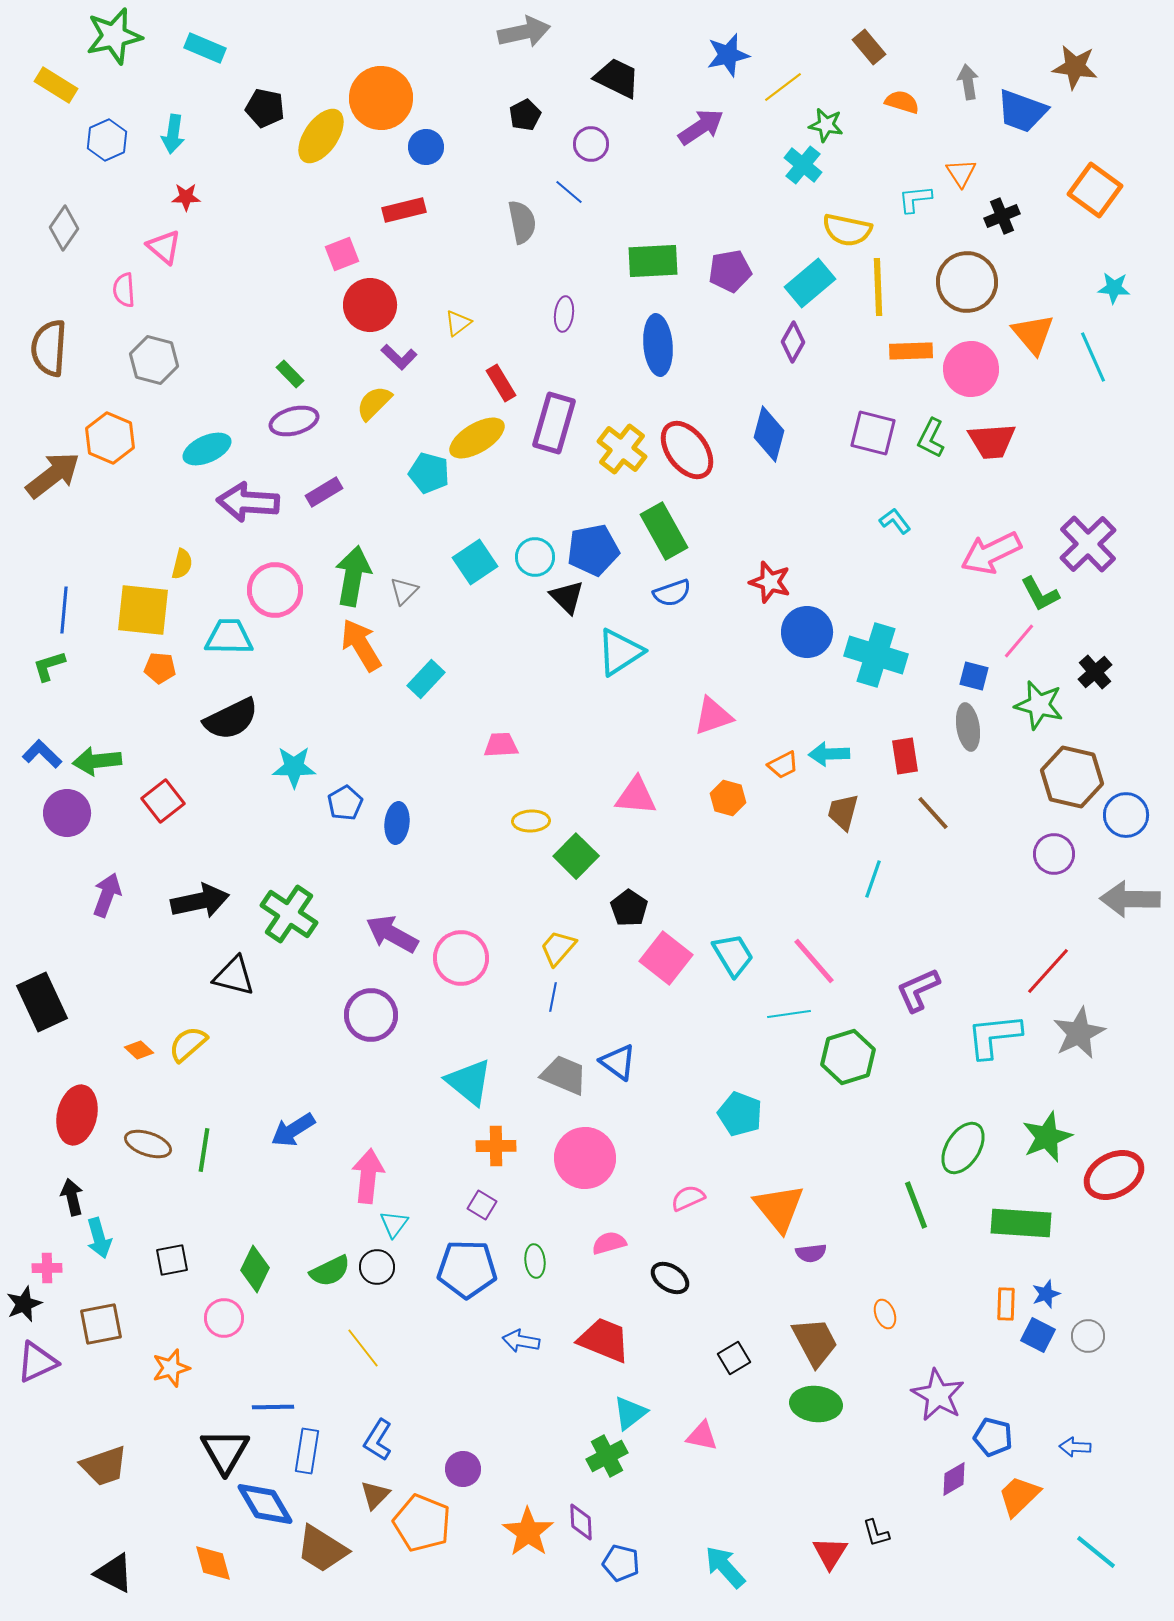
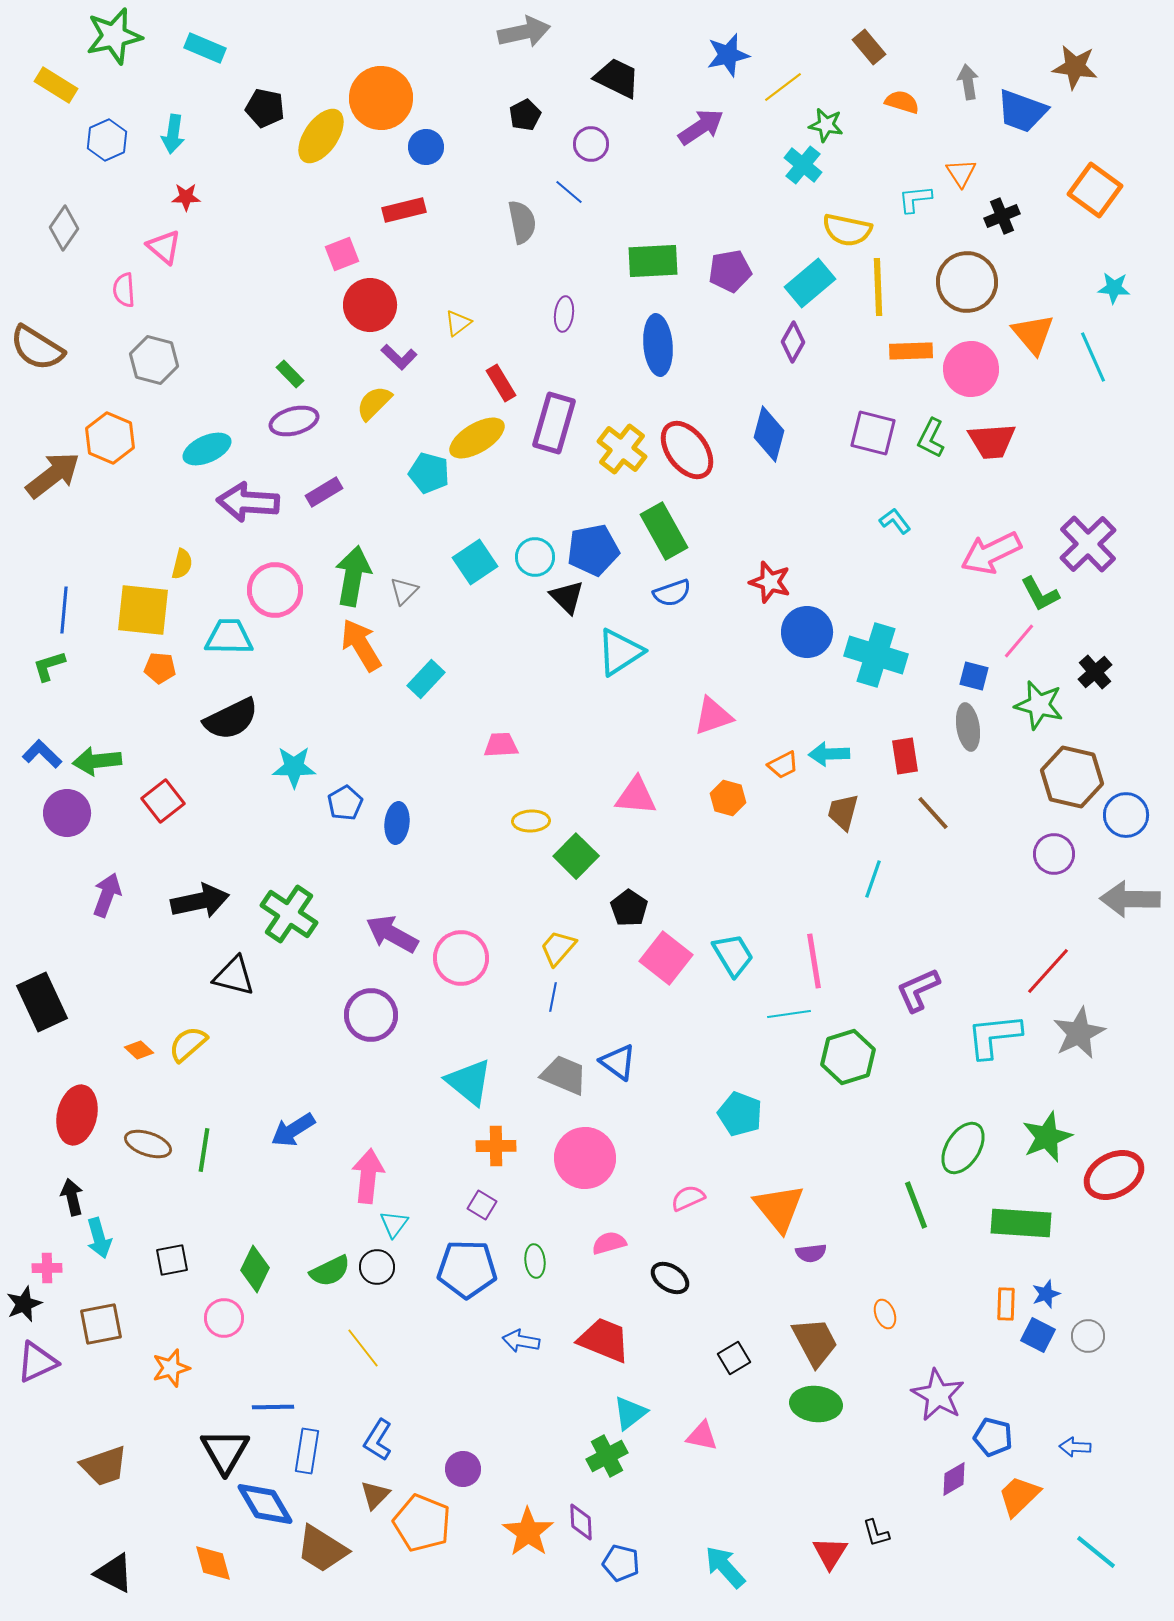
brown semicircle at (49, 348): moved 12 px left; rotated 62 degrees counterclockwise
pink line at (814, 961): rotated 32 degrees clockwise
